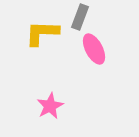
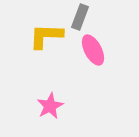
yellow L-shape: moved 4 px right, 3 px down
pink ellipse: moved 1 px left, 1 px down
